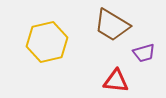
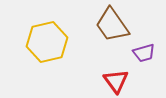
brown trapezoid: rotated 24 degrees clockwise
red triangle: rotated 48 degrees clockwise
